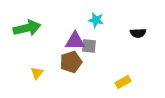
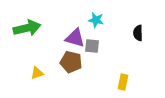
black semicircle: rotated 91 degrees clockwise
purple triangle: moved 3 px up; rotated 15 degrees clockwise
gray square: moved 3 px right
brown pentagon: rotated 30 degrees clockwise
yellow triangle: rotated 32 degrees clockwise
yellow rectangle: rotated 49 degrees counterclockwise
